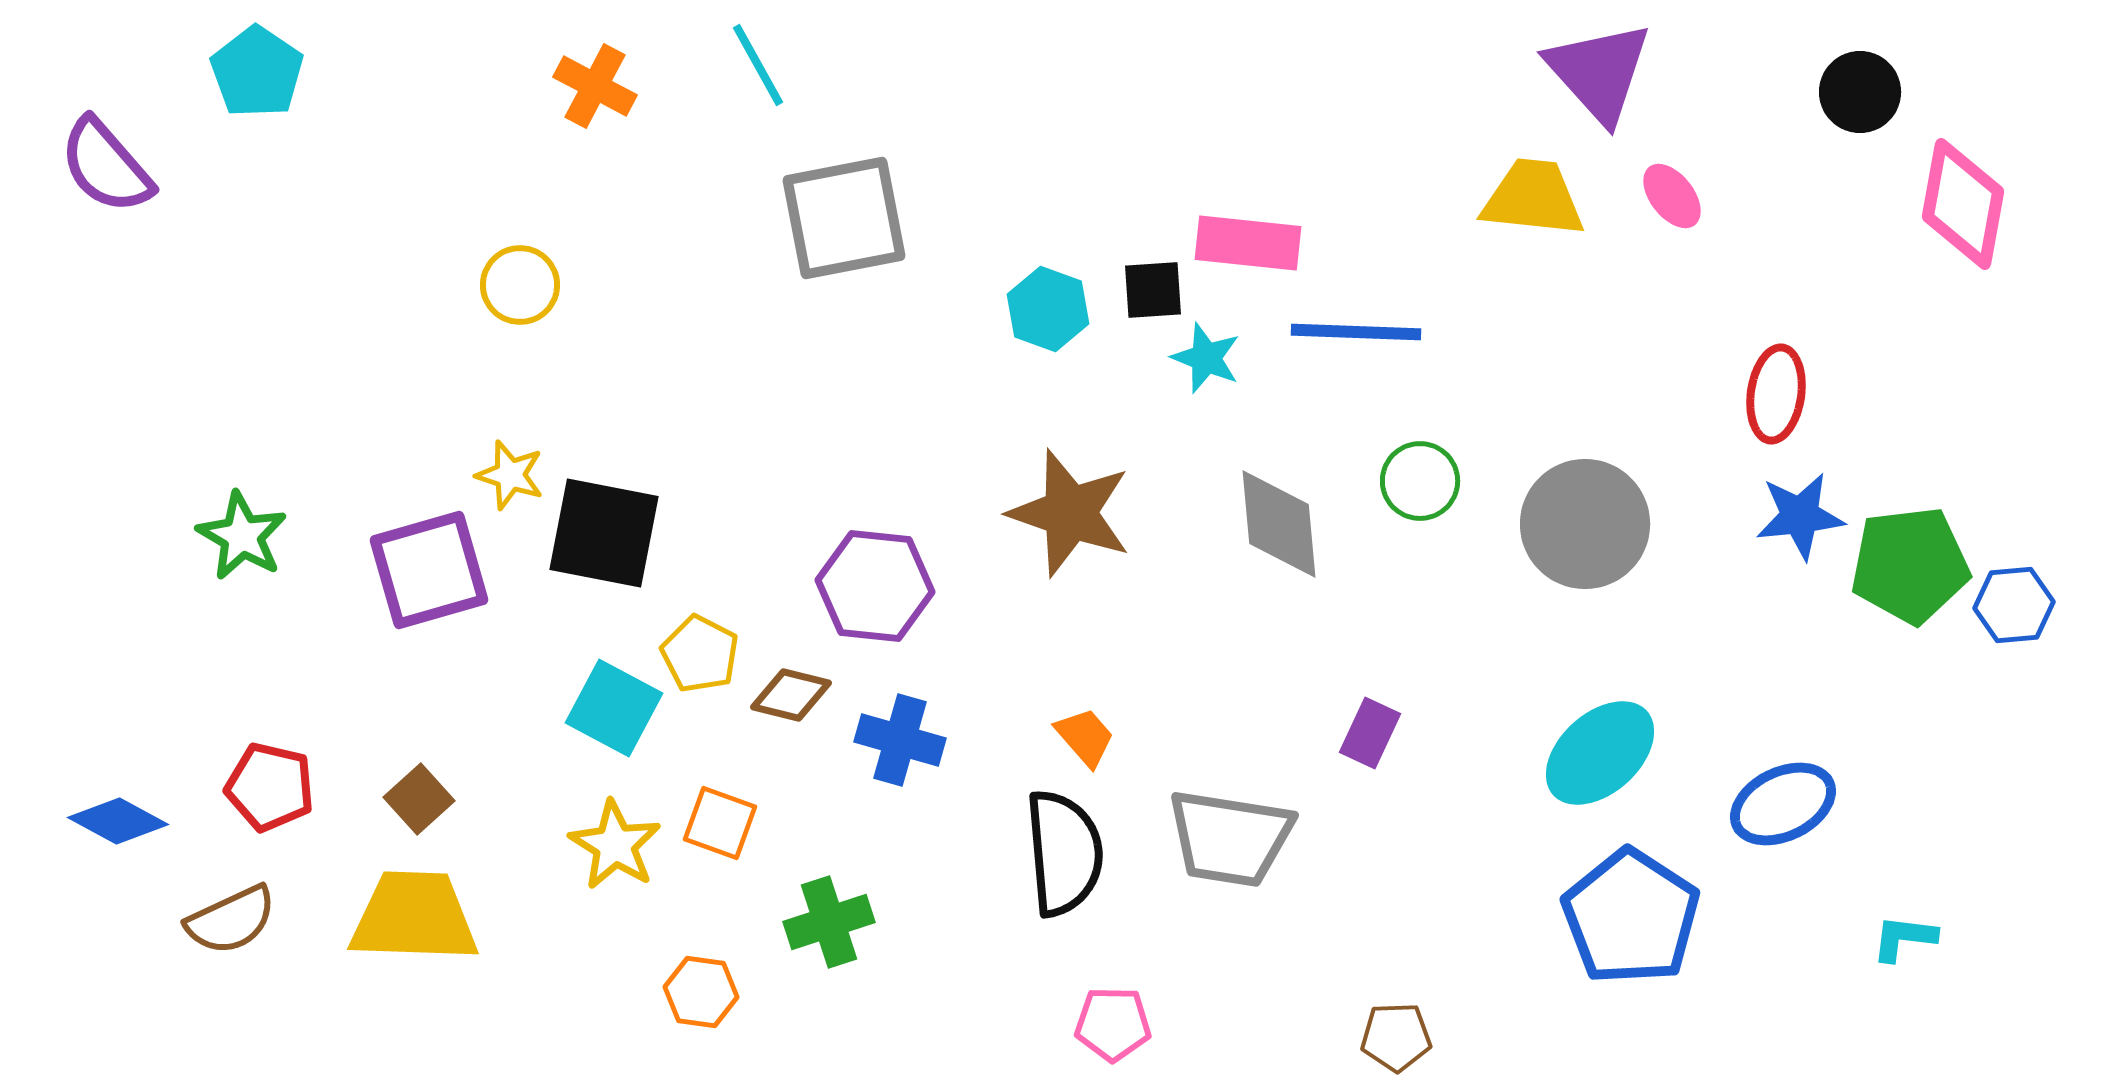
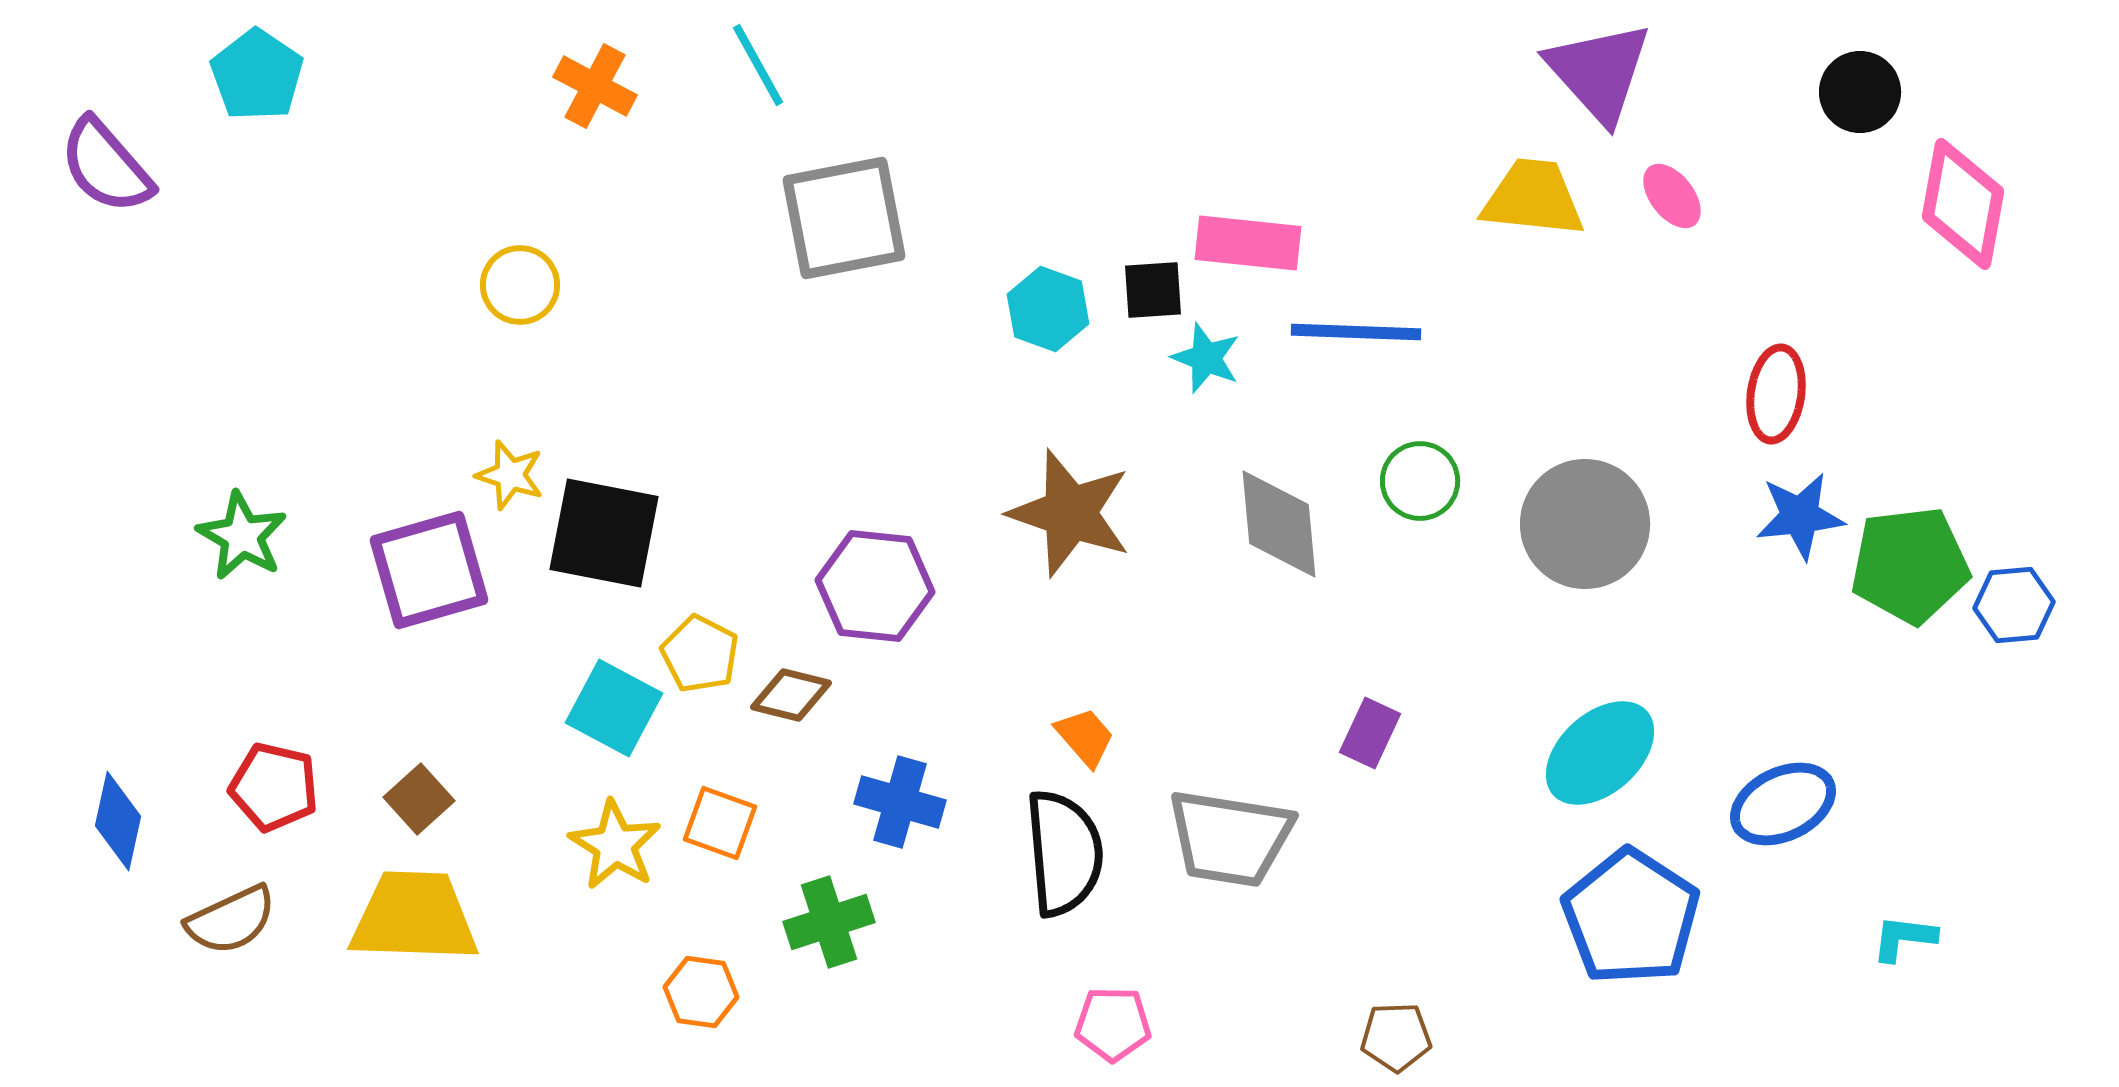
cyan pentagon at (257, 72): moved 3 px down
blue cross at (900, 740): moved 62 px down
red pentagon at (270, 787): moved 4 px right
blue diamond at (118, 821): rotated 74 degrees clockwise
